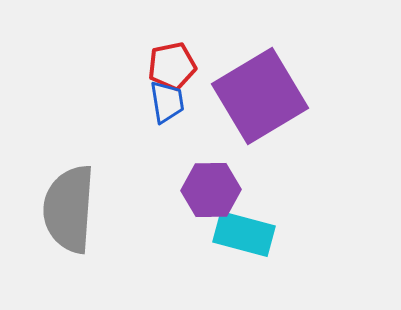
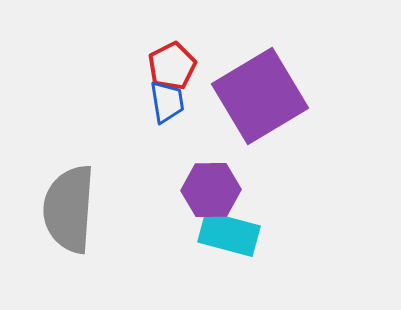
red pentagon: rotated 15 degrees counterclockwise
cyan rectangle: moved 15 px left
